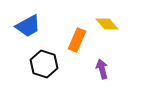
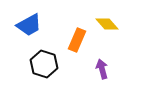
blue trapezoid: moved 1 px right, 1 px up
